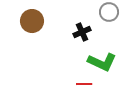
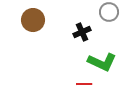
brown circle: moved 1 px right, 1 px up
